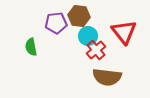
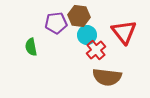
cyan circle: moved 1 px left, 1 px up
